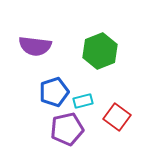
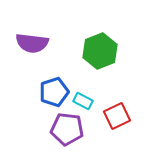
purple semicircle: moved 3 px left, 3 px up
cyan rectangle: rotated 42 degrees clockwise
red square: moved 1 px up; rotated 28 degrees clockwise
purple pentagon: rotated 20 degrees clockwise
